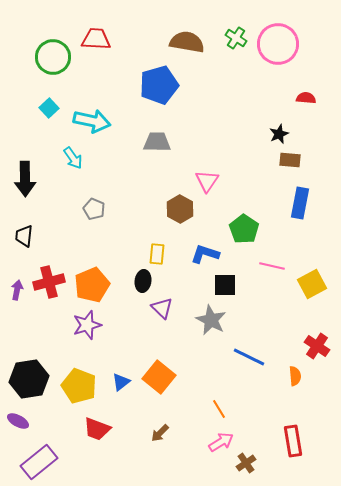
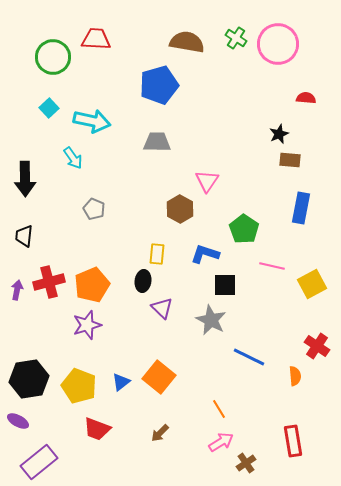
blue rectangle at (300, 203): moved 1 px right, 5 px down
